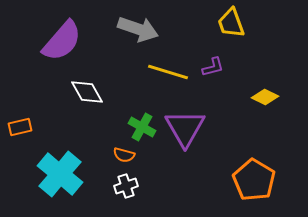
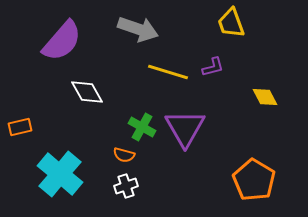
yellow diamond: rotated 36 degrees clockwise
